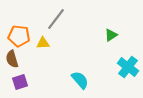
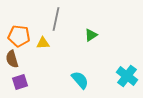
gray line: rotated 25 degrees counterclockwise
green triangle: moved 20 px left
cyan cross: moved 1 px left, 9 px down
